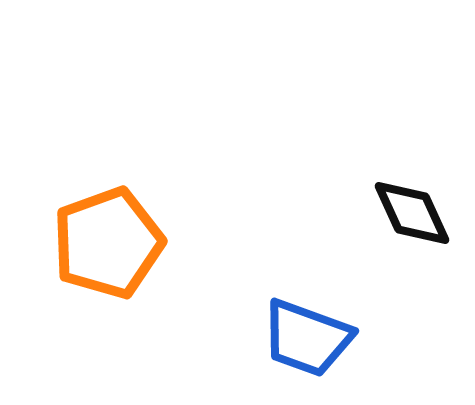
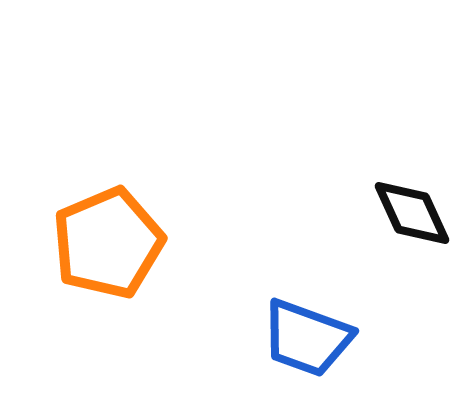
orange pentagon: rotated 3 degrees counterclockwise
